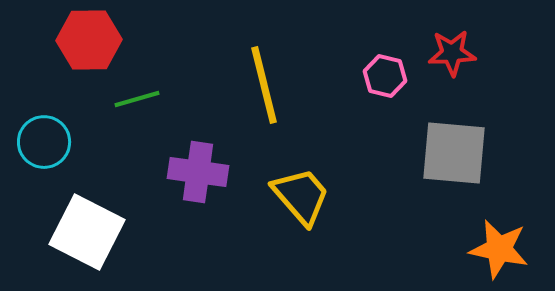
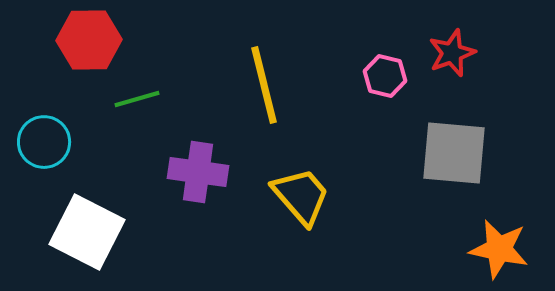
red star: rotated 18 degrees counterclockwise
